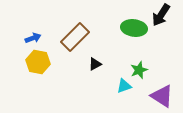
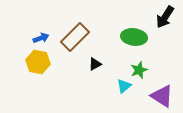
black arrow: moved 4 px right, 2 px down
green ellipse: moved 9 px down
blue arrow: moved 8 px right
cyan triangle: rotated 21 degrees counterclockwise
